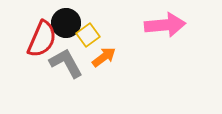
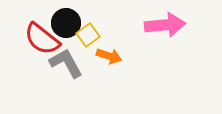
red semicircle: rotated 105 degrees clockwise
orange arrow: moved 5 px right, 1 px up; rotated 55 degrees clockwise
